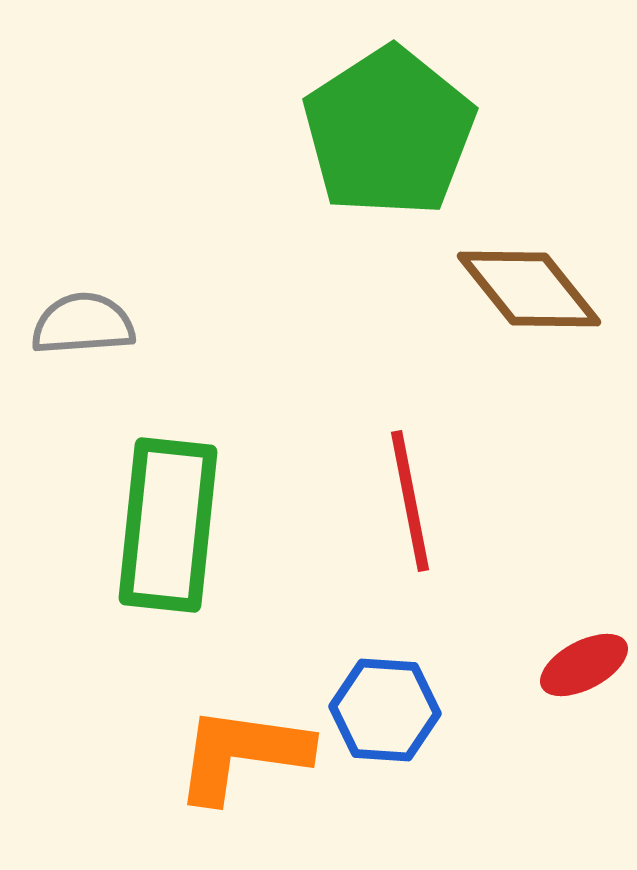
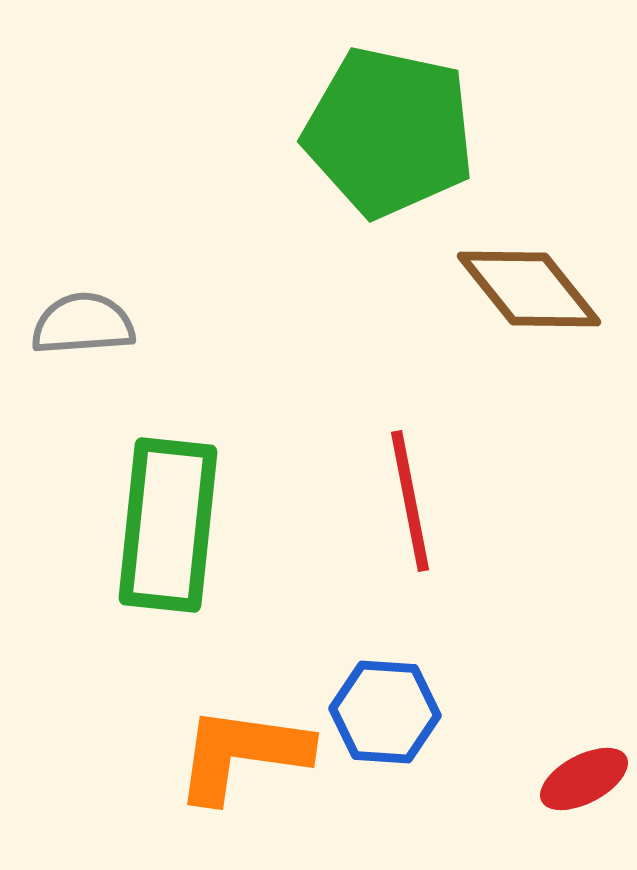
green pentagon: rotated 27 degrees counterclockwise
red ellipse: moved 114 px down
blue hexagon: moved 2 px down
